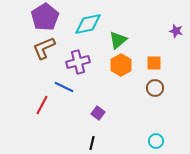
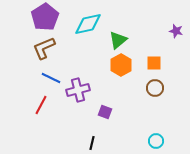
purple cross: moved 28 px down
blue line: moved 13 px left, 9 px up
red line: moved 1 px left
purple square: moved 7 px right, 1 px up; rotated 16 degrees counterclockwise
